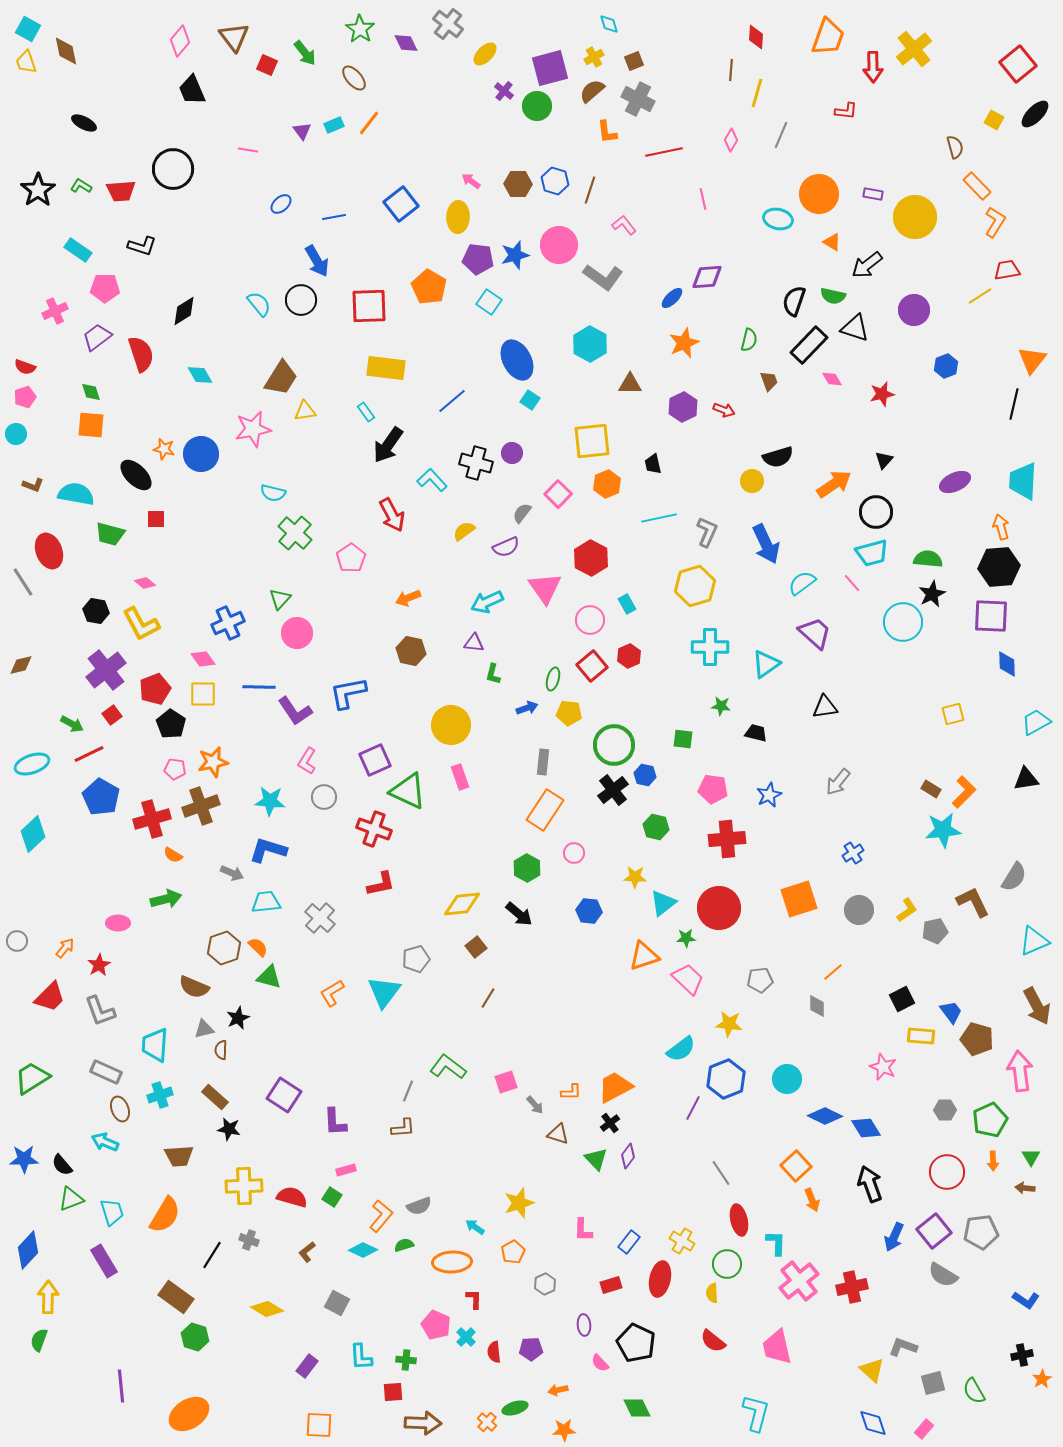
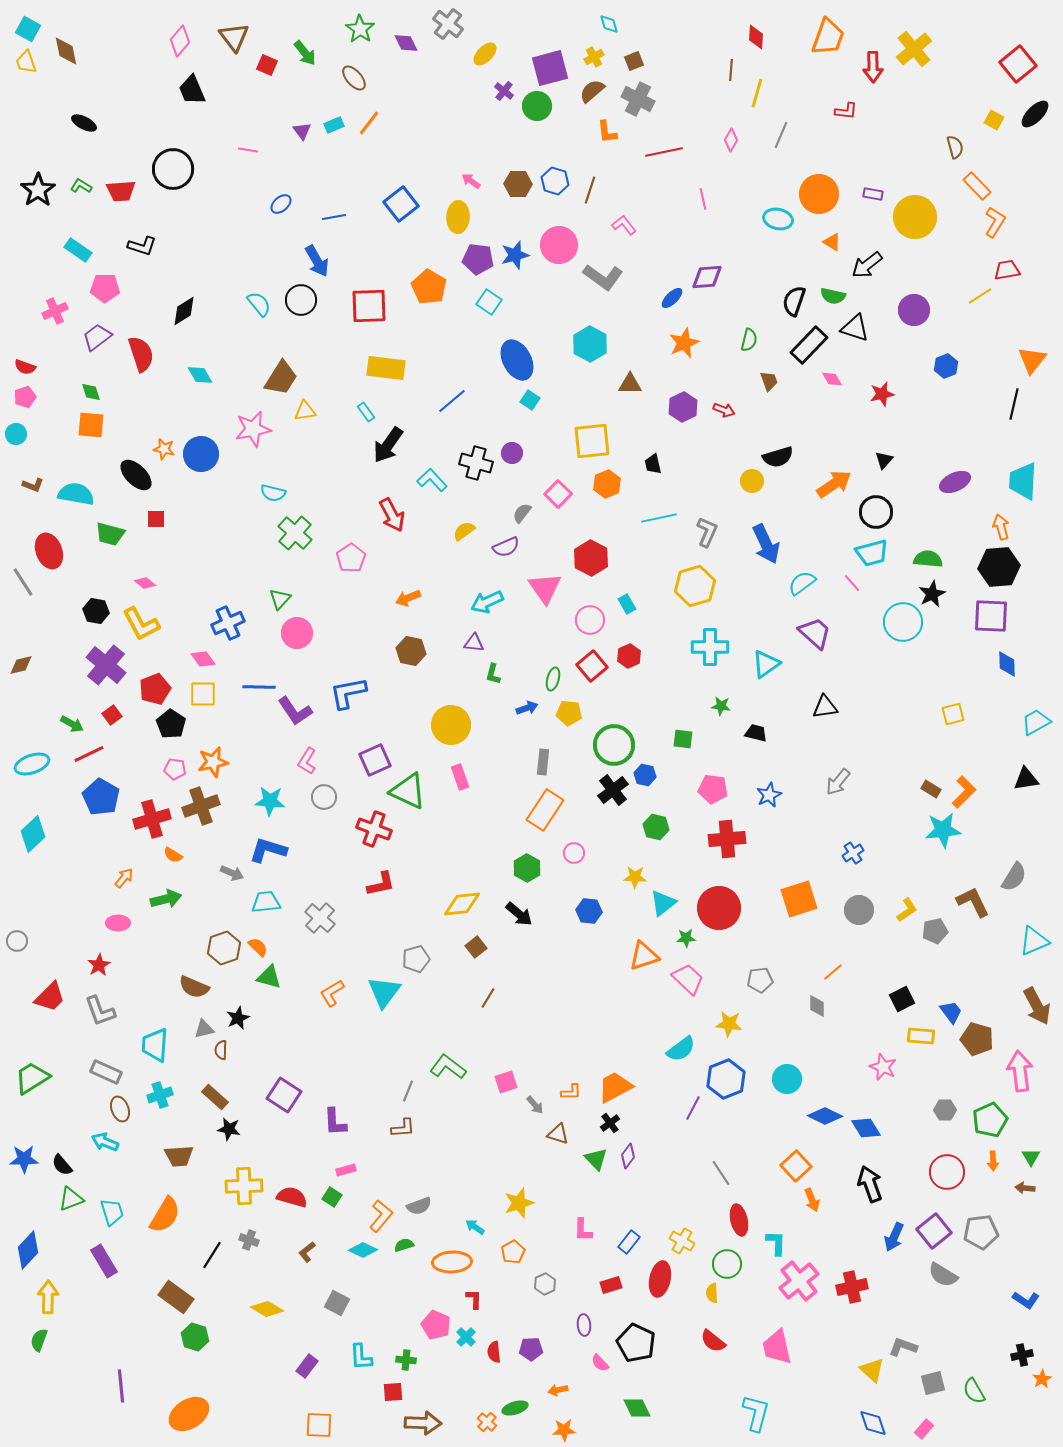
purple cross at (106, 670): moved 5 px up; rotated 12 degrees counterclockwise
orange arrow at (65, 948): moved 59 px right, 70 px up
